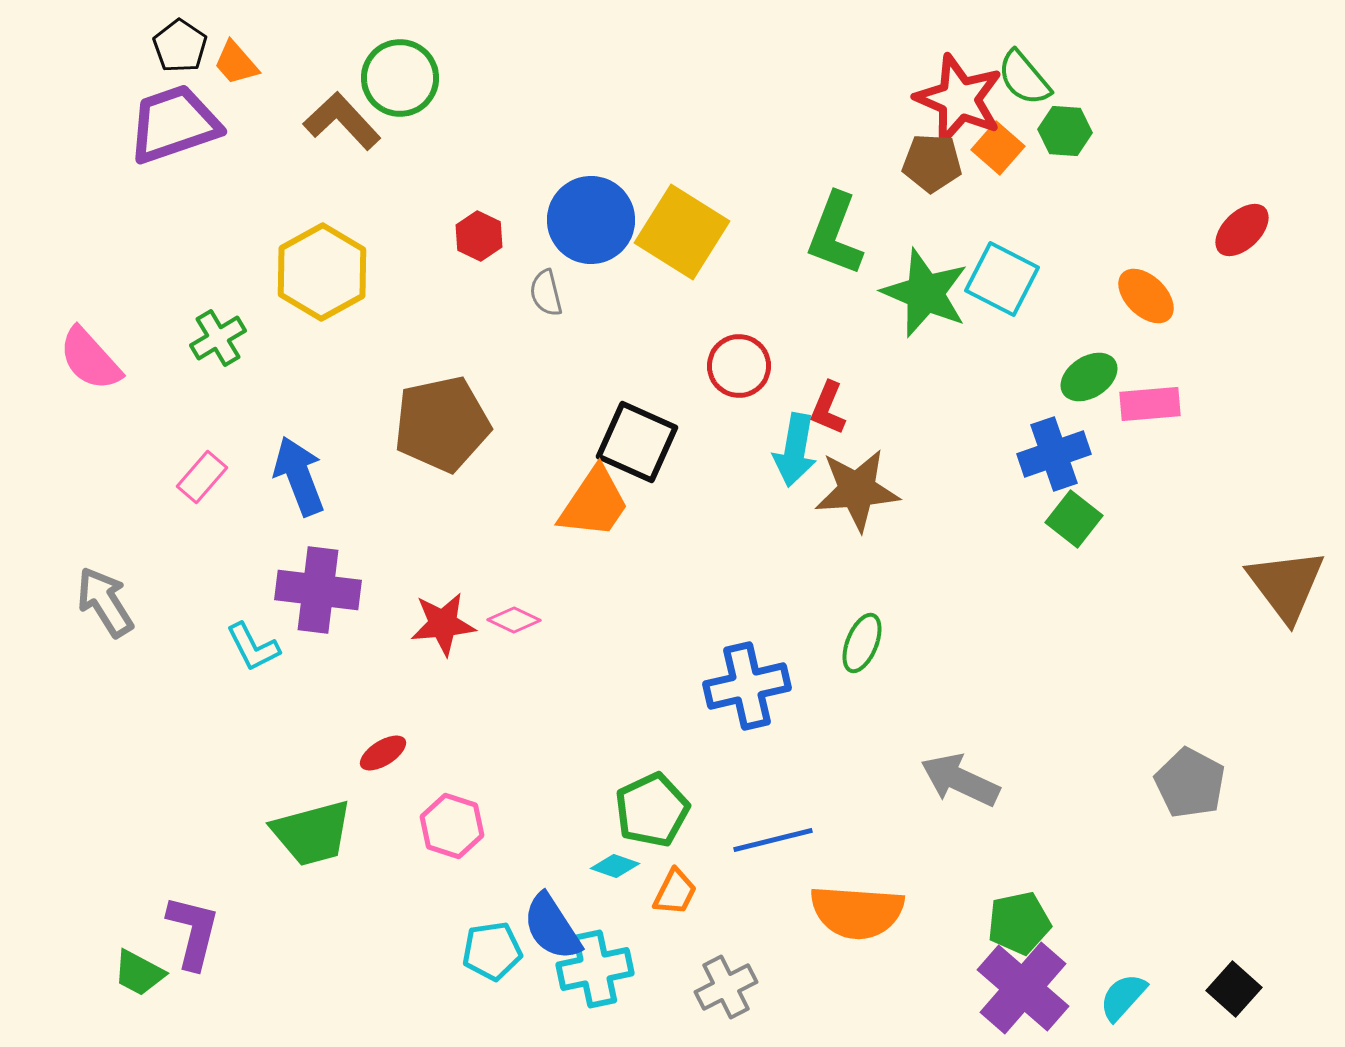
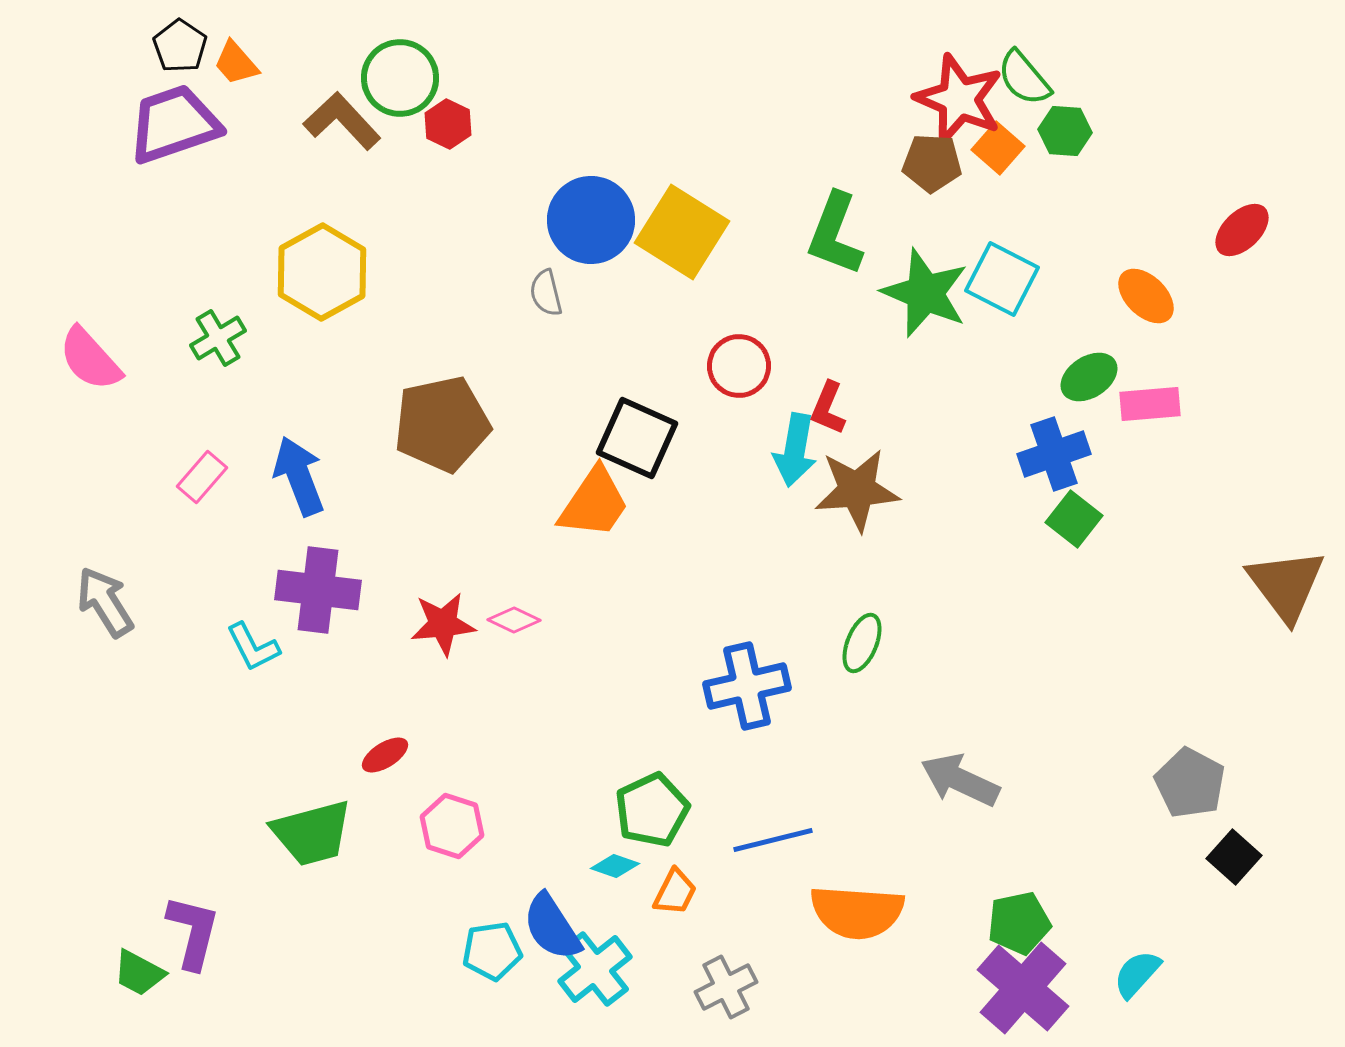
red hexagon at (479, 236): moved 31 px left, 112 px up
black square at (637, 442): moved 4 px up
red ellipse at (383, 753): moved 2 px right, 2 px down
cyan cross at (595, 969): rotated 26 degrees counterclockwise
black square at (1234, 989): moved 132 px up
cyan semicircle at (1123, 997): moved 14 px right, 23 px up
